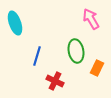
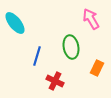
cyan ellipse: rotated 20 degrees counterclockwise
green ellipse: moved 5 px left, 4 px up
